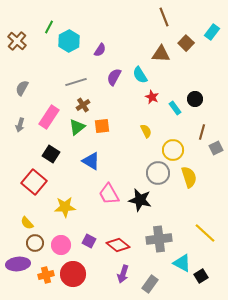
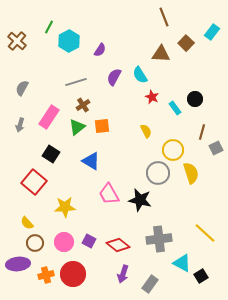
yellow semicircle at (189, 177): moved 2 px right, 4 px up
pink circle at (61, 245): moved 3 px right, 3 px up
